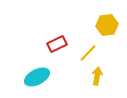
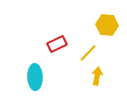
yellow hexagon: rotated 10 degrees clockwise
cyan ellipse: moved 2 px left; rotated 65 degrees counterclockwise
